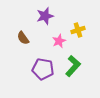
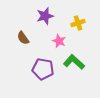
yellow cross: moved 7 px up
pink star: rotated 24 degrees counterclockwise
green L-shape: moved 1 px right, 4 px up; rotated 90 degrees counterclockwise
